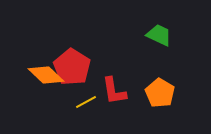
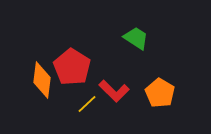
green trapezoid: moved 23 px left, 3 px down; rotated 8 degrees clockwise
orange diamond: moved 4 px left, 5 px down; rotated 54 degrees clockwise
red L-shape: rotated 36 degrees counterclockwise
yellow line: moved 1 px right, 2 px down; rotated 15 degrees counterclockwise
